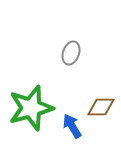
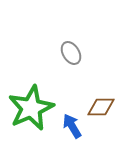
gray ellipse: rotated 50 degrees counterclockwise
green star: rotated 9 degrees counterclockwise
